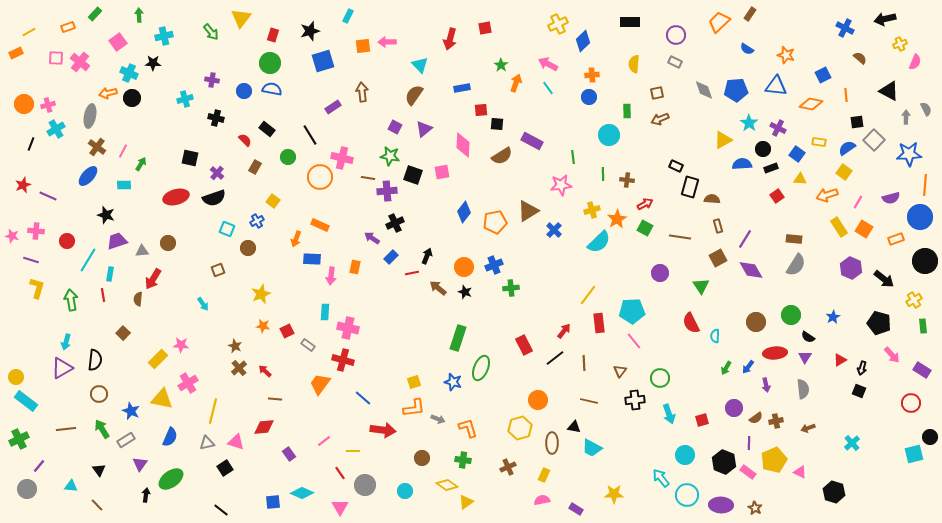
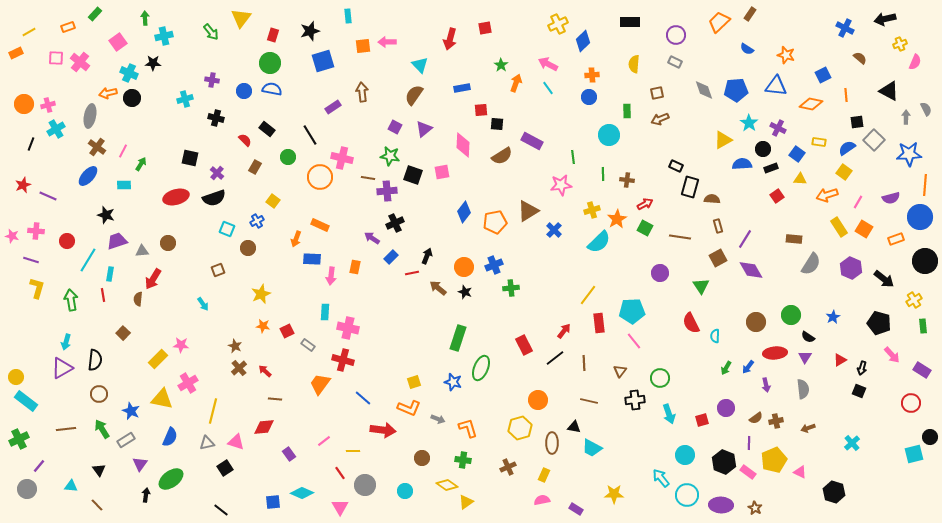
green arrow at (139, 15): moved 6 px right, 3 px down
cyan rectangle at (348, 16): rotated 32 degrees counterclockwise
gray semicircle at (796, 265): moved 15 px right, 1 px up
orange L-shape at (414, 408): moved 5 px left; rotated 30 degrees clockwise
purple circle at (734, 408): moved 8 px left
